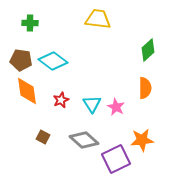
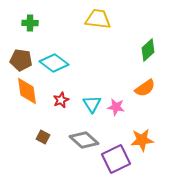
cyan diamond: moved 1 px right, 2 px down
orange semicircle: rotated 55 degrees clockwise
pink star: rotated 18 degrees counterclockwise
